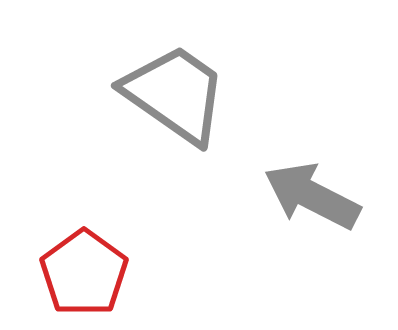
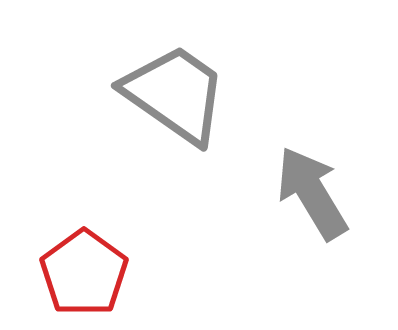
gray arrow: moved 3 px up; rotated 32 degrees clockwise
